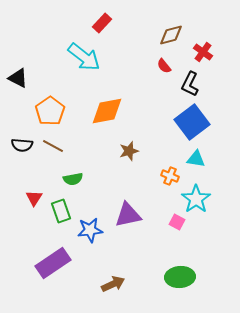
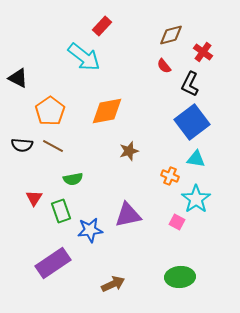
red rectangle: moved 3 px down
